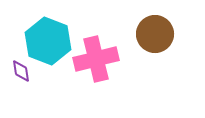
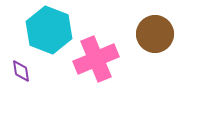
cyan hexagon: moved 1 px right, 11 px up
pink cross: rotated 9 degrees counterclockwise
